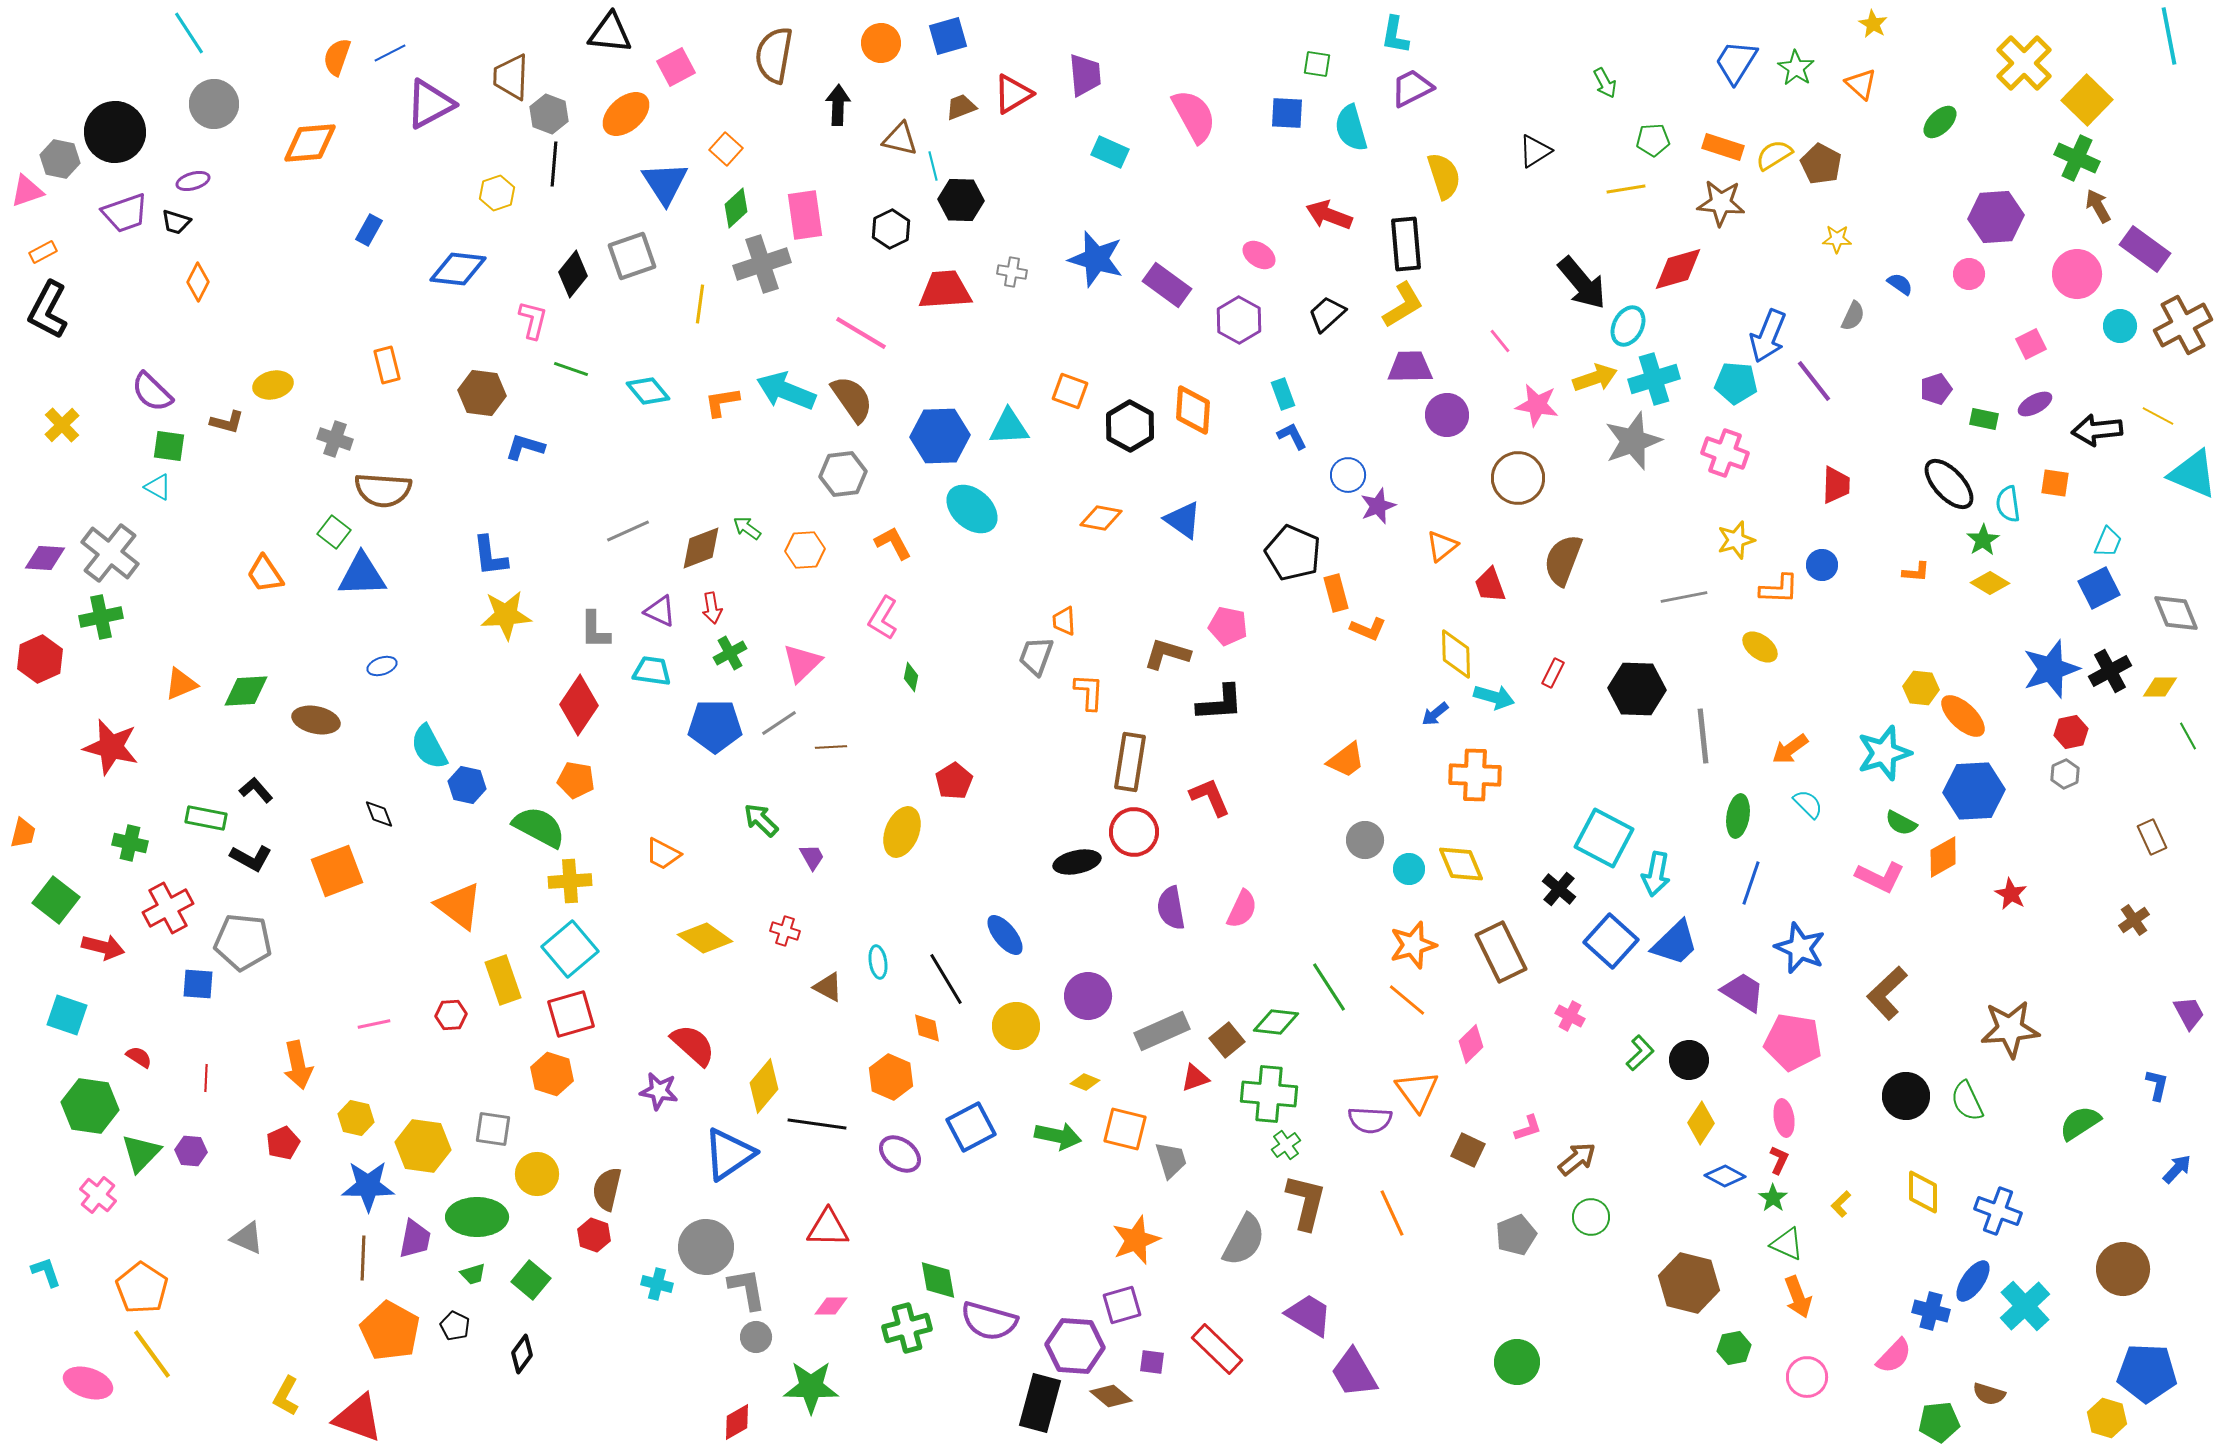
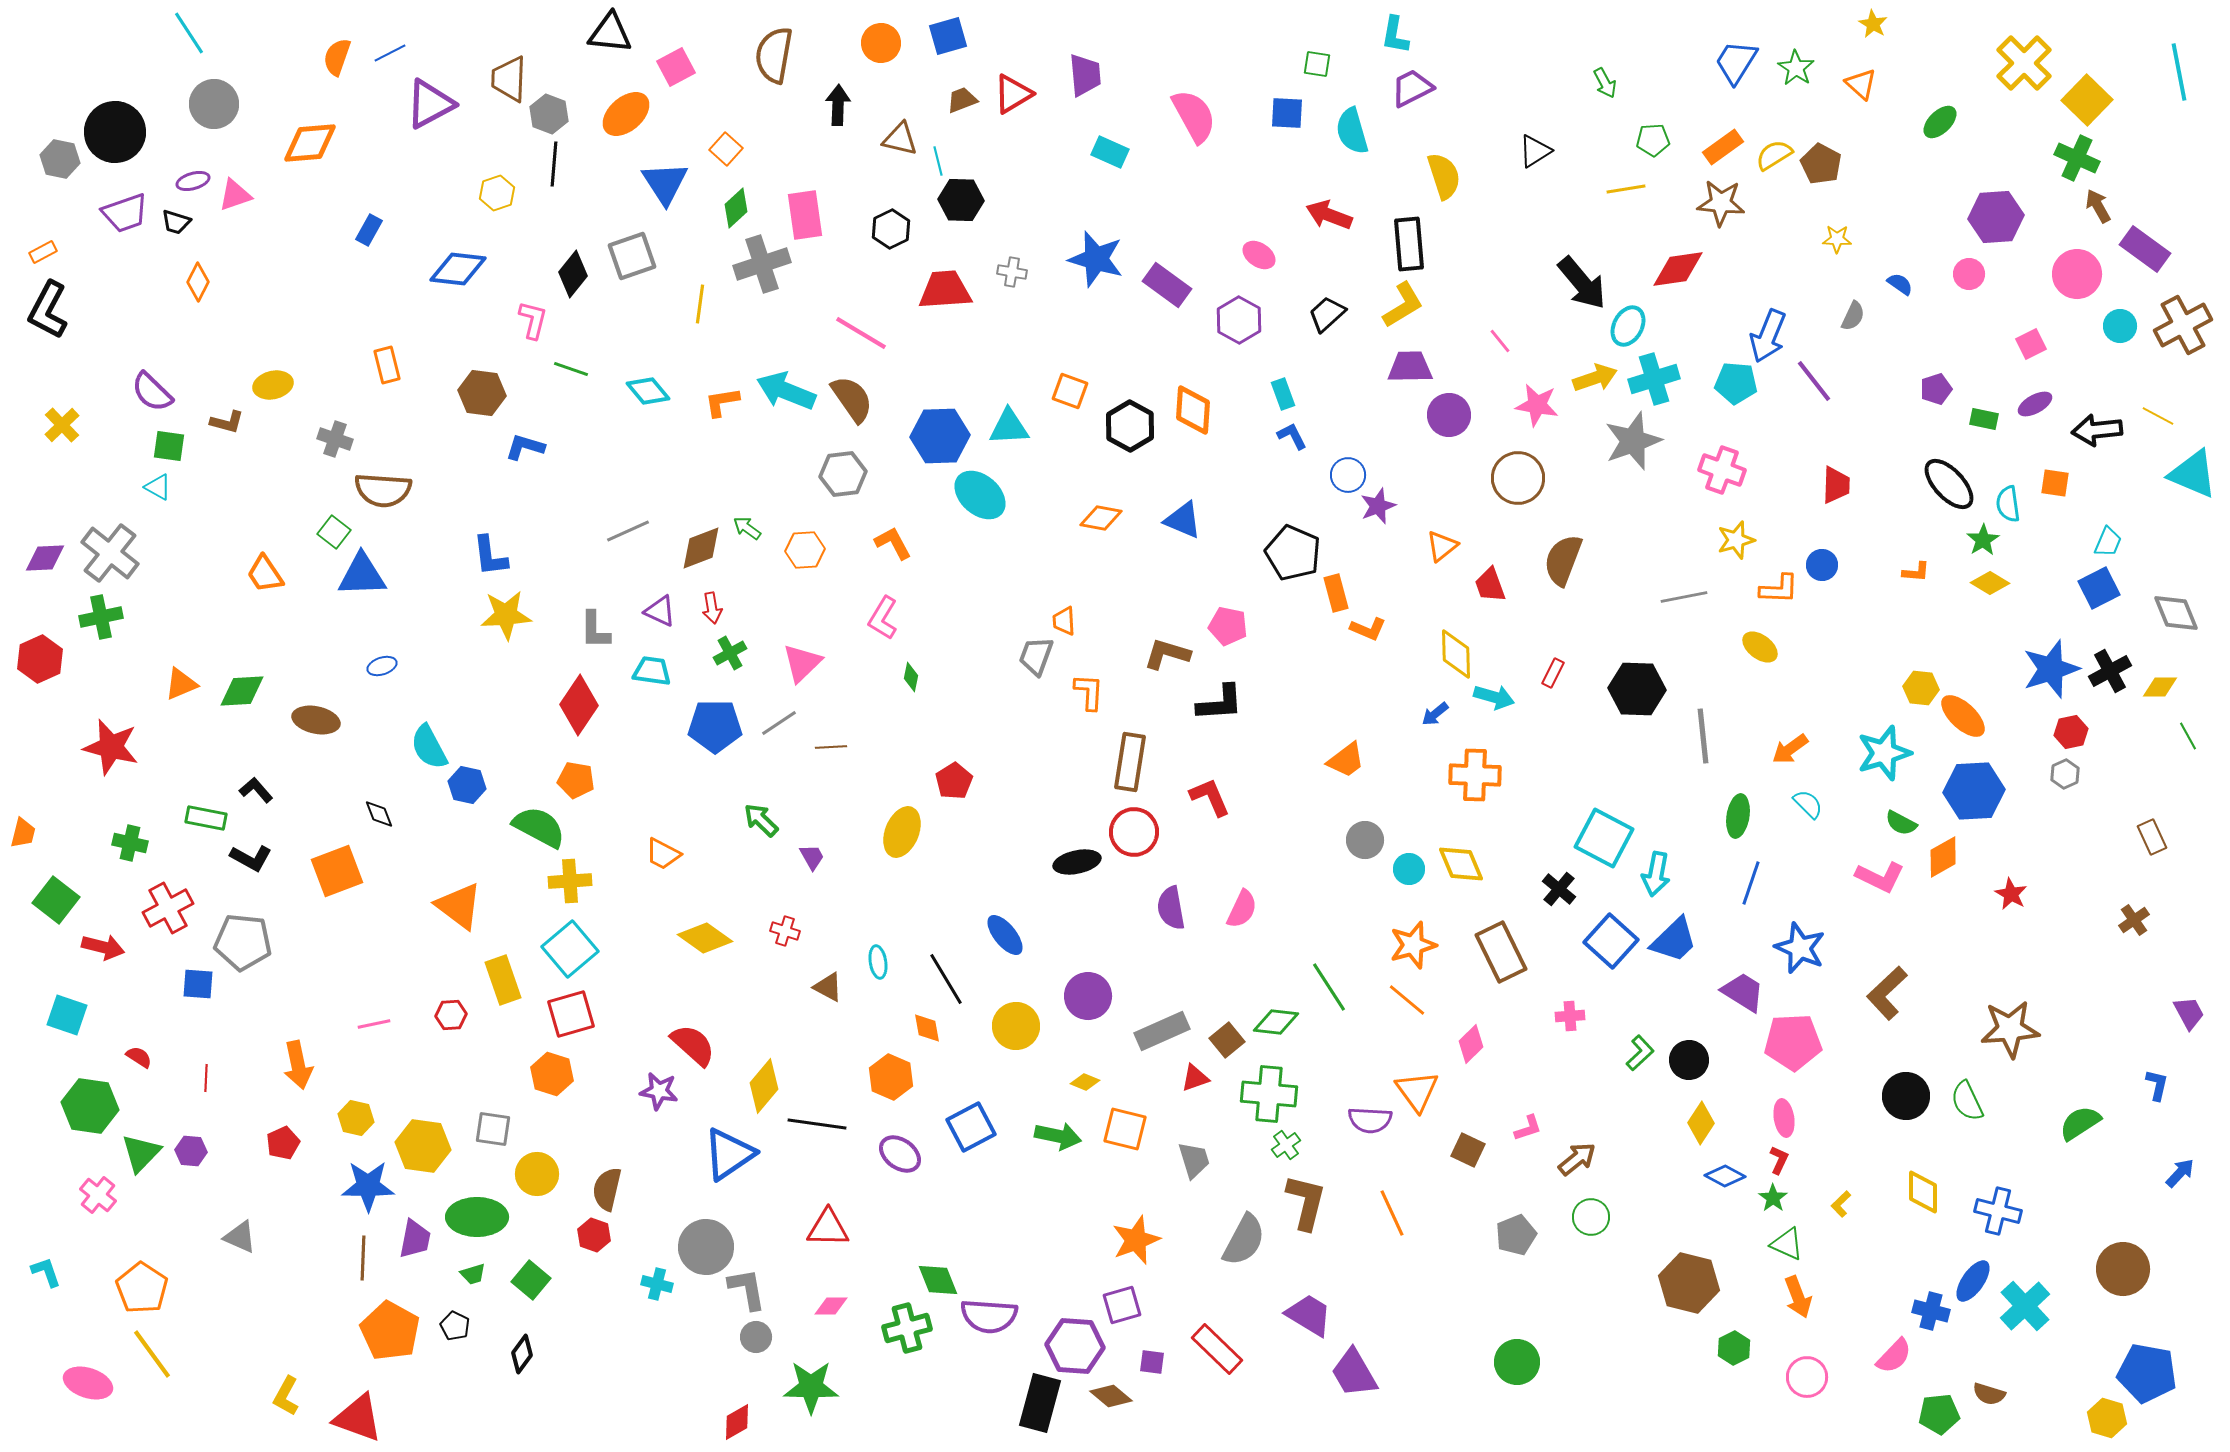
cyan line at (2169, 36): moved 10 px right, 36 px down
brown trapezoid at (511, 77): moved 2 px left, 2 px down
brown trapezoid at (961, 107): moved 1 px right, 7 px up
cyan semicircle at (1351, 128): moved 1 px right, 3 px down
orange rectangle at (1723, 147): rotated 54 degrees counterclockwise
cyan line at (933, 166): moved 5 px right, 5 px up
pink triangle at (27, 191): moved 208 px right, 4 px down
black rectangle at (1406, 244): moved 3 px right
red diamond at (1678, 269): rotated 8 degrees clockwise
purple circle at (1447, 415): moved 2 px right
pink cross at (1725, 453): moved 3 px left, 17 px down
cyan ellipse at (972, 509): moved 8 px right, 14 px up
blue triangle at (1183, 520): rotated 12 degrees counterclockwise
purple diamond at (45, 558): rotated 6 degrees counterclockwise
green diamond at (246, 691): moved 4 px left
blue trapezoid at (1675, 943): moved 1 px left, 3 px up
pink cross at (1570, 1016): rotated 32 degrees counterclockwise
pink pentagon at (1793, 1042): rotated 12 degrees counterclockwise
gray trapezoid at (1171, 1160): moved 23 px right
blue arrow at (2177, 1169): moved 3 px right, 4 px down
blue cross at (1998, 1211): rotated 6 degrees counterclockwise
gray triangle at (247, 1238): moved 7 px left, 1 px up
green diamond at (938, 1280): rotated 12 degrees counterclockwise
purple semicircle at (989, 1321): moved 5 px up; rotated 12 degrees counterclockwise
green hexagon at (1734, 1348): rotated 16 degrees counterclockwise
blue pentagon at (2147, 1373): rotated 8 degrees clockwise
green pentagon at (1939, 1422): moved 8 px up
